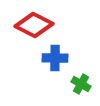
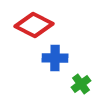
green cross: rotated 24 degrees clockwise
